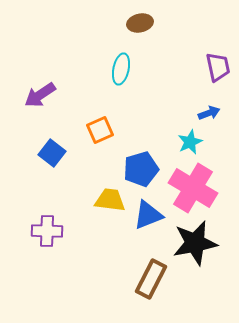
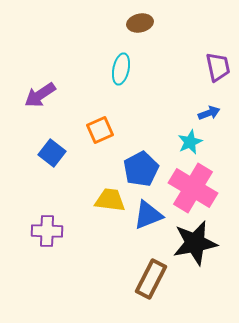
blue pentagon: rotated 12 degrees counterclockwise
